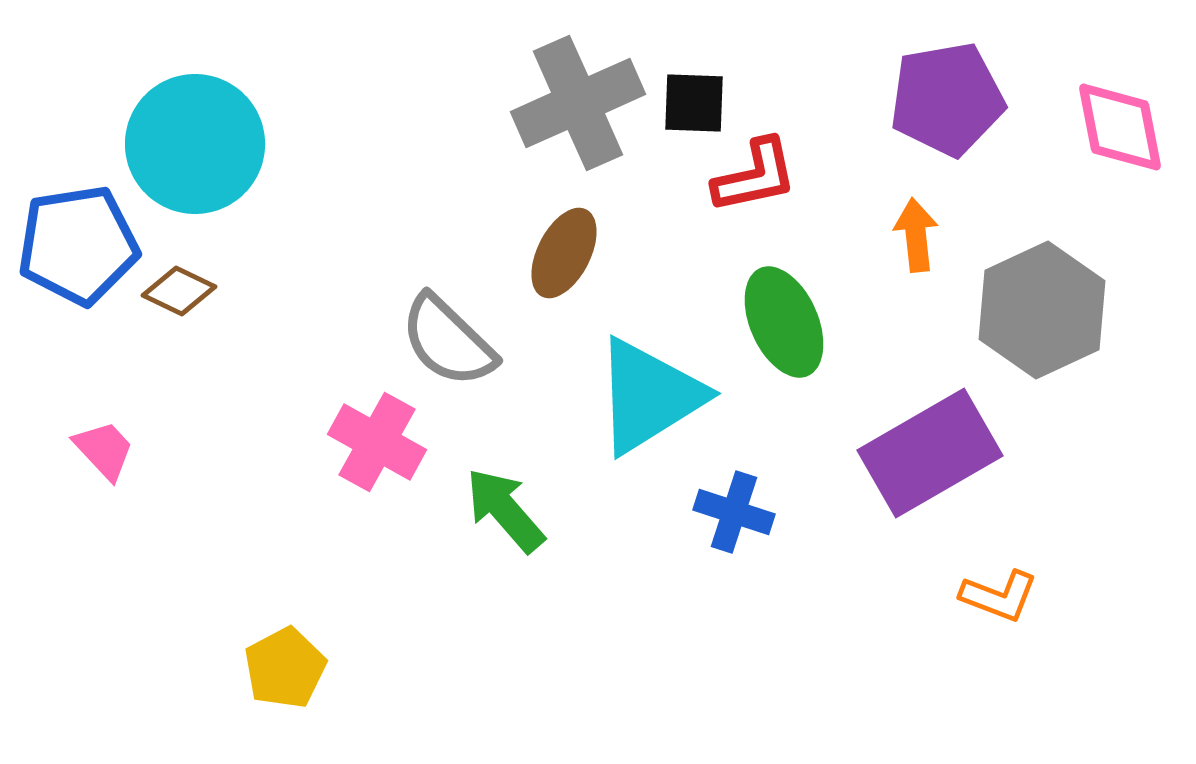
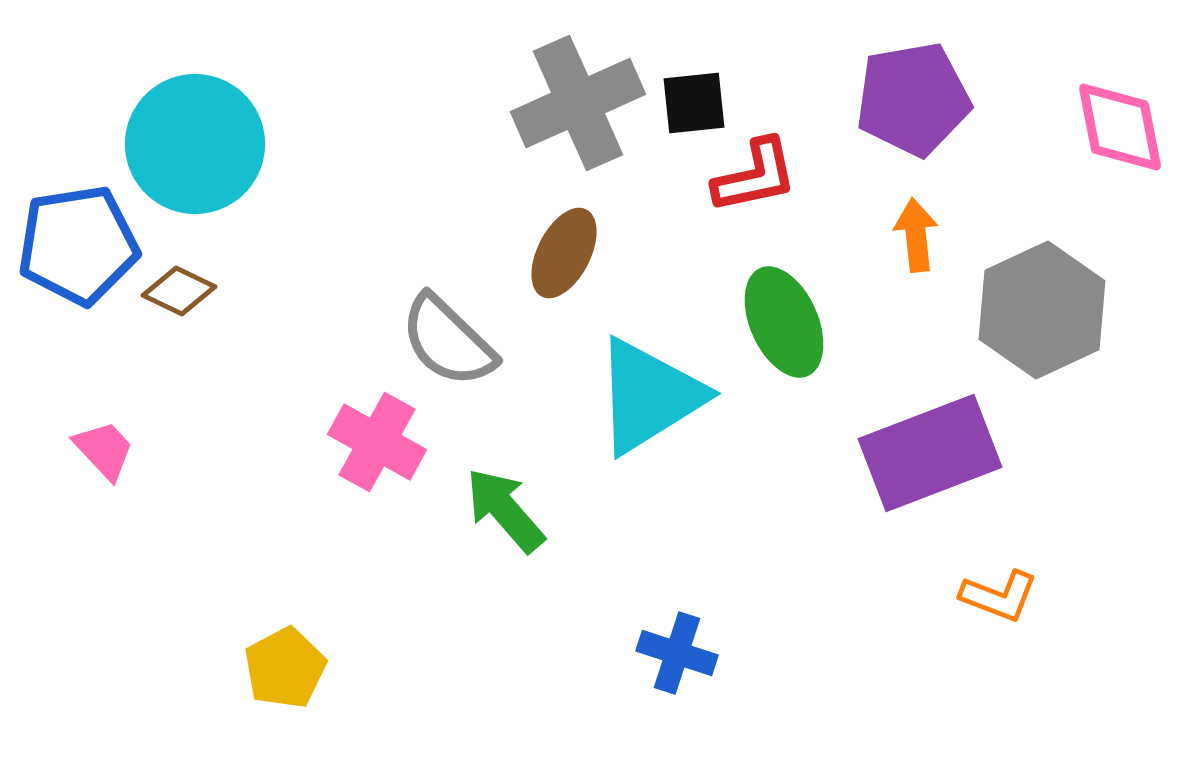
purple pentagon: moved 34 px left
black square: rotated 8 degrees counterclockwise
purple rectangle: rotated 9 degrees clockwise
blue cross: moved 57 px left, 141 px down
